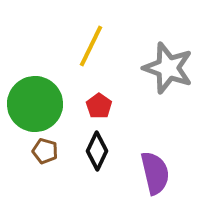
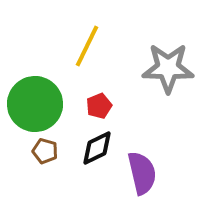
yellow line: moved 4 px left
gray star: rotated 18 degrees counterclockwise
red pentagon: rotated 15 degrees clockwise
black diamond: moved 3 px up; rotated 39 degrees clockwise
purple semicircle: moved 13 px left
